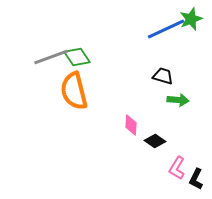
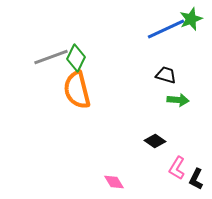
green diamond: moved 1 px left, 1 px down; rotated 60 degrees clockwise
black trapezoid: moved 3 px right, 1 px up
orange semicircle: moved 3 px right, 1 px up
pink diamond: moved 17 px left, 57 px down; rotated 35 degrees counterclockwise
